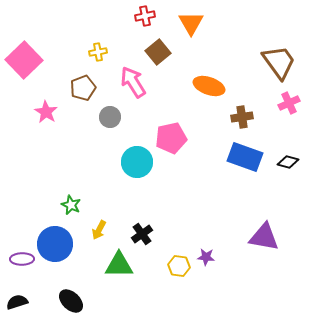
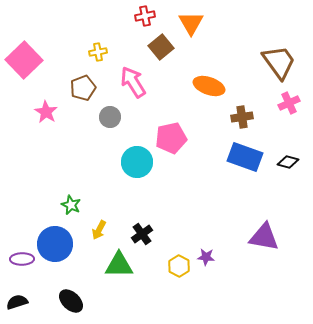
brown square: moved 3 px right, 5 px up
yellow hexagon: rotated 20 degrees clockwise
